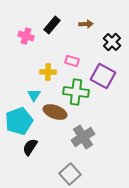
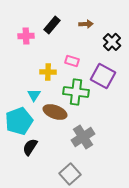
pink cross: rotated 21 degrees counterclockwise
